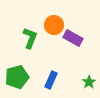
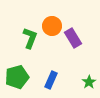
orange circle: moved 2 px left, 1 px down
purple rectangle: rotated 30 degrees clockwise
